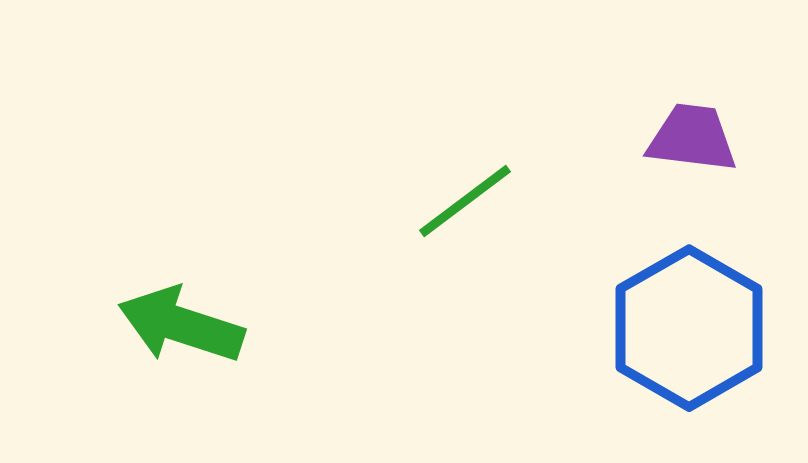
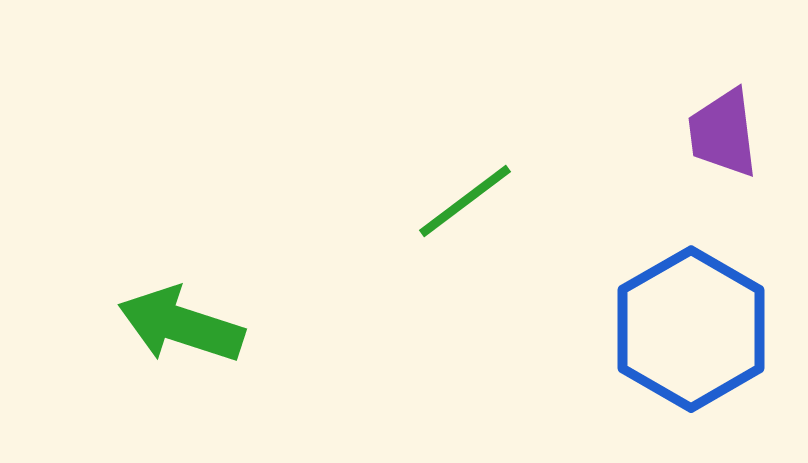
purple trapezoid: moved 31 px right, 5 px up; rotated 104 degrees counterclockwise
blue hexagon: moved 2 px right, 1 px down
